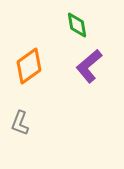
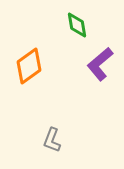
purple L-shape: moved 11 px right, 2 px up
gray L-shape: moved 32 px right, 17 px down
